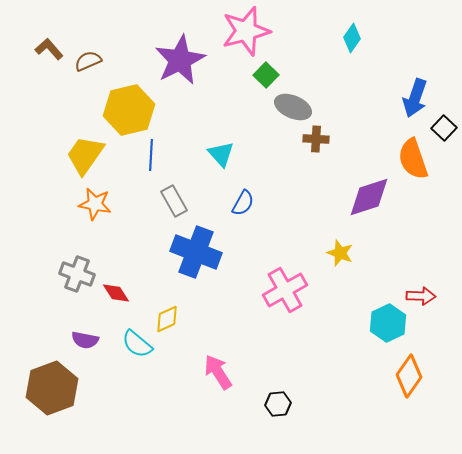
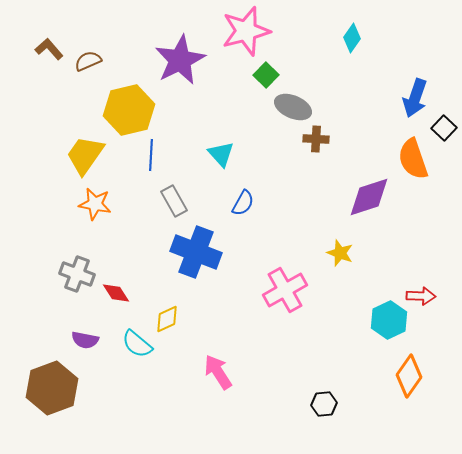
cyan hexagon: moved 1 px right, 3 px up
black hexagon: moved 46 px right
